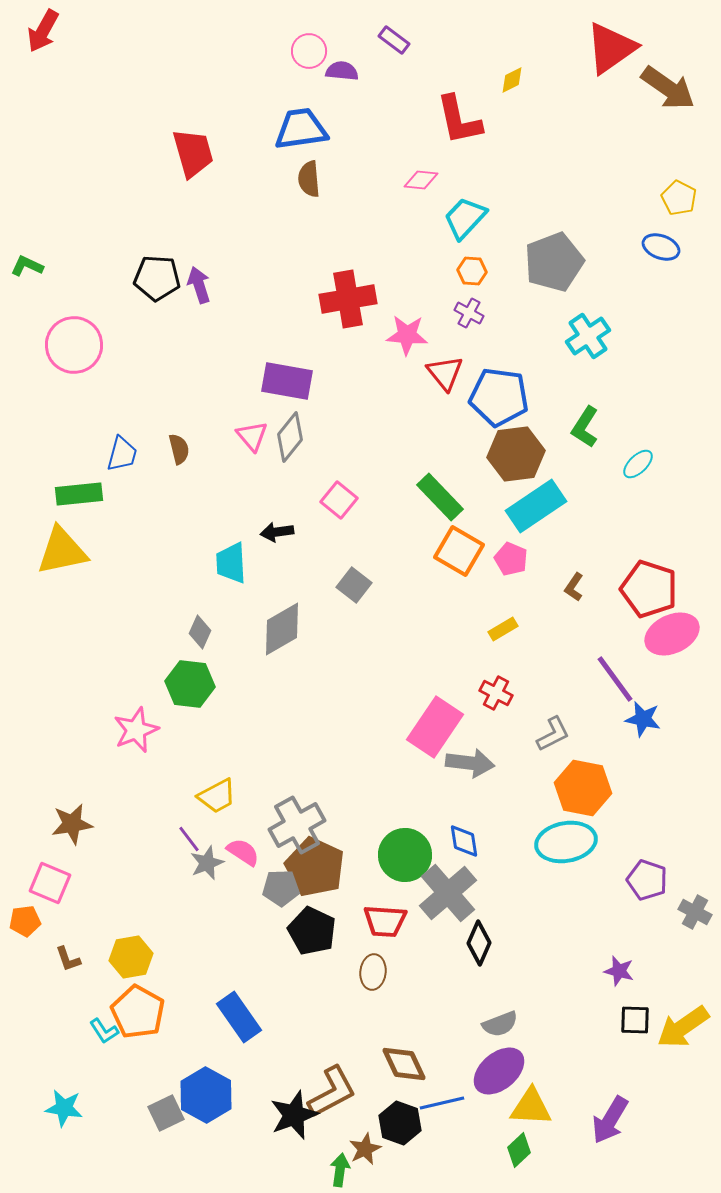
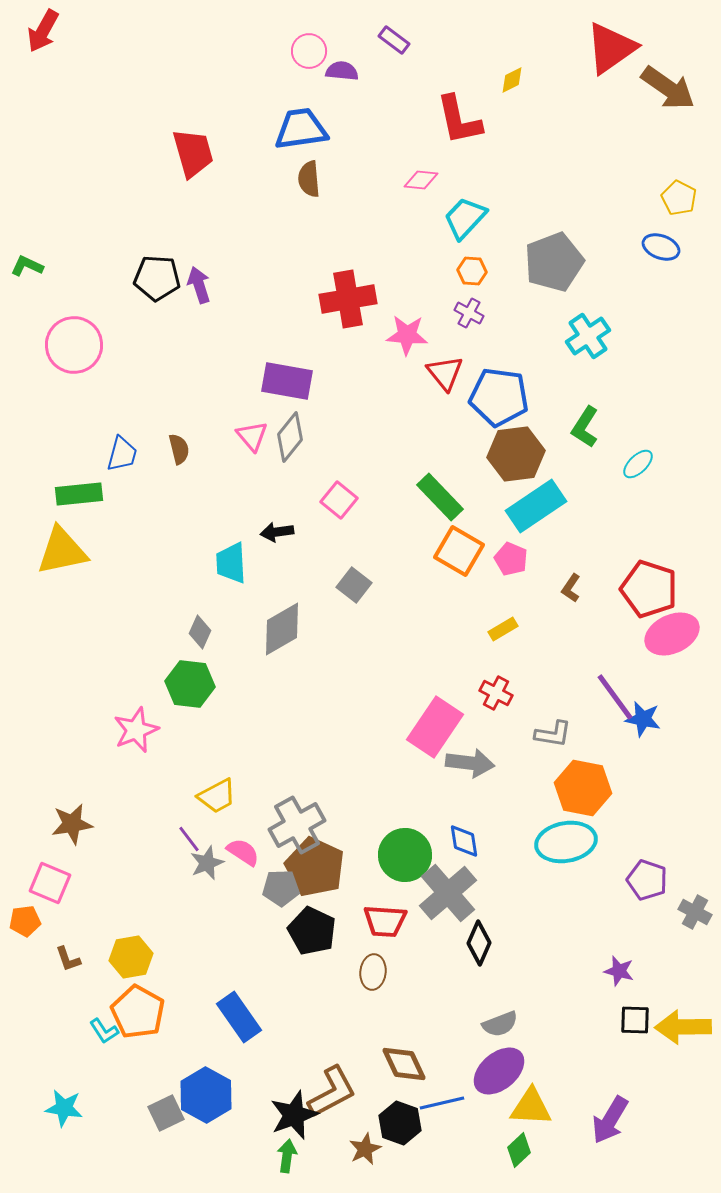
brown L-shape at (574, 587): moved 3 px left, 1 px down
purple line at (615, 679): moved 18 px down
gray L-shape at (553, 734): rotated 36 degrees clockwise
yellow arrow at (683, 1027): rotated 34 degrees clockwise
green arrow at (340, 1170): moved 53 px left, 14 px up
